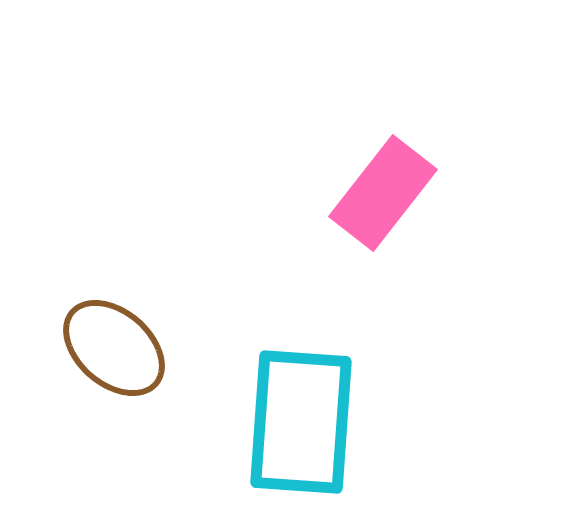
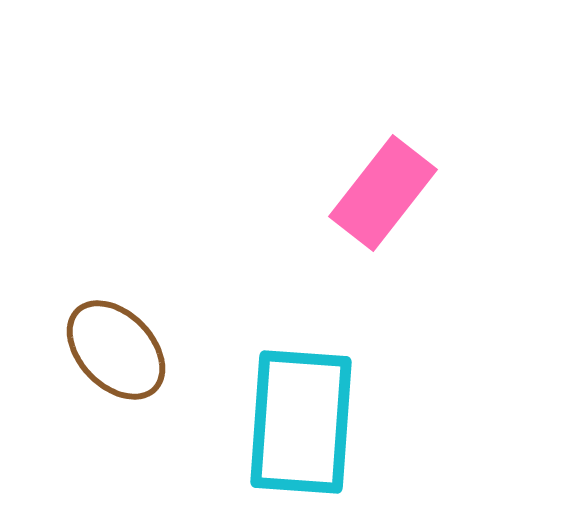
brown ellipse: moved 2 px right, 2 px down; rotated 5 degrees clockwise
